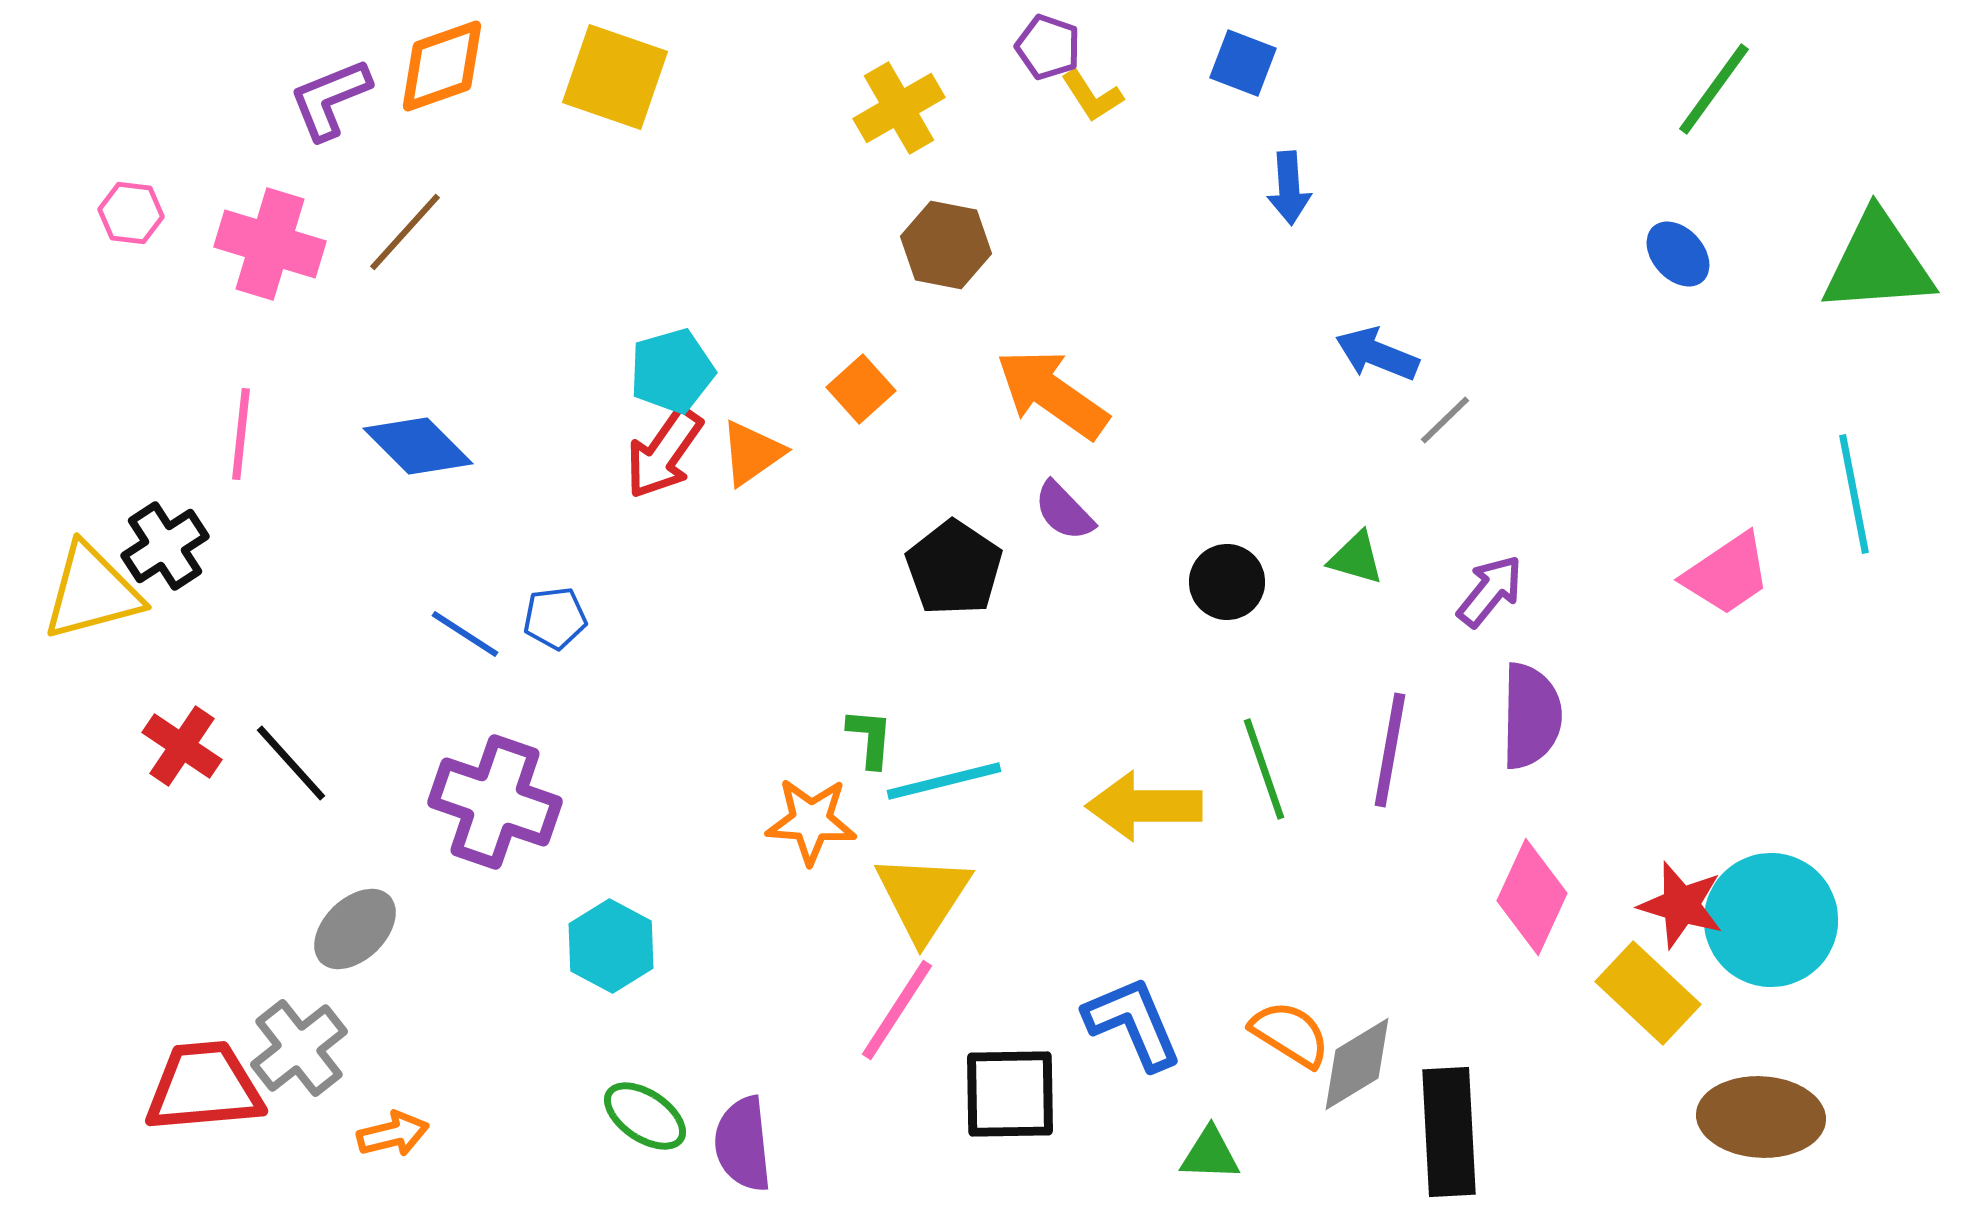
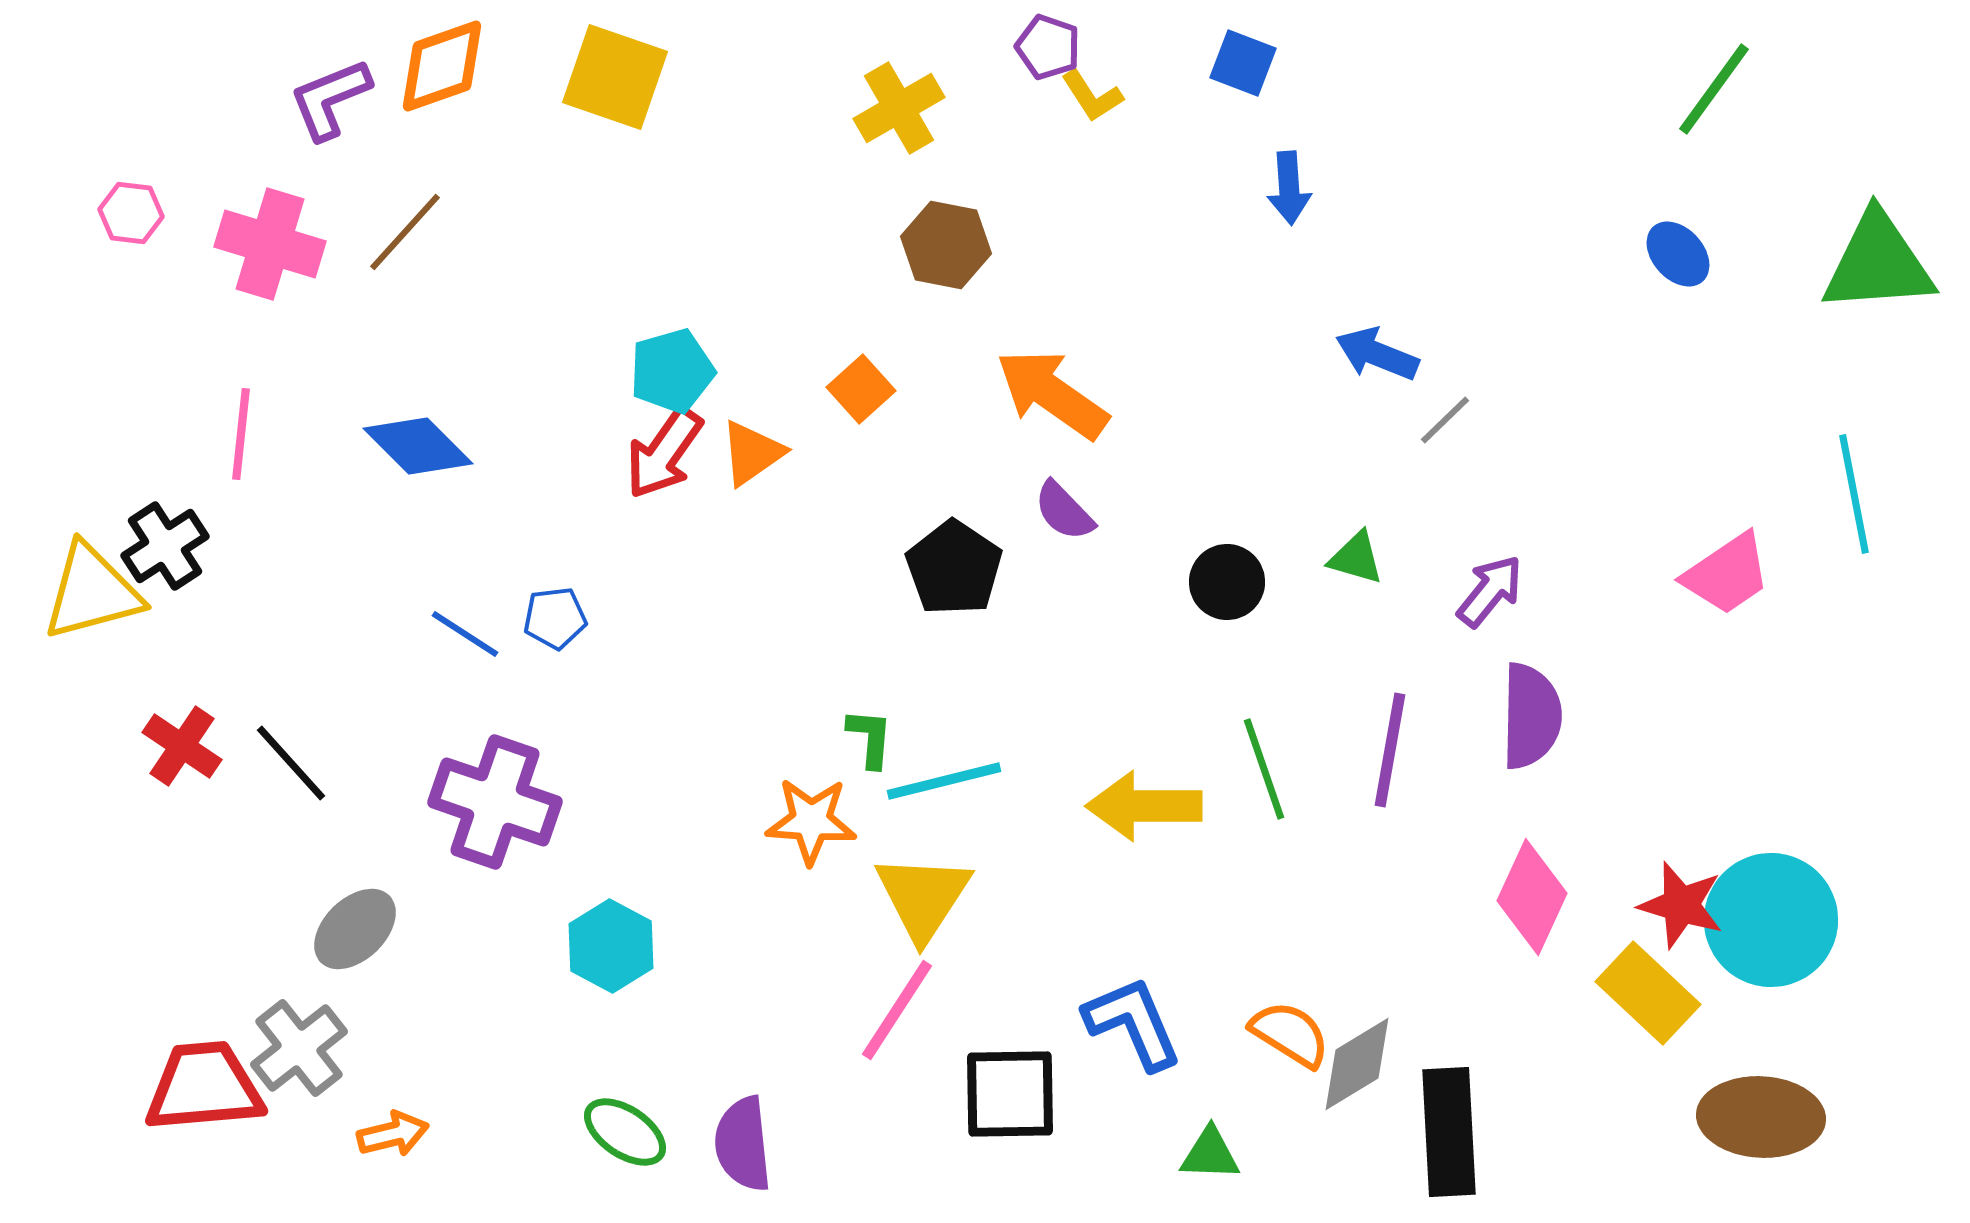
green ellipse at (645, 1116): moved 20 px left, 16 px down
